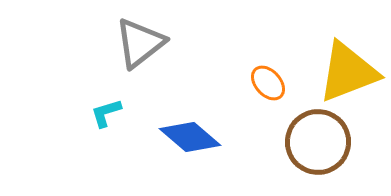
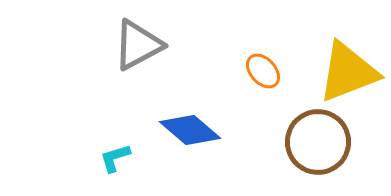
gray triangle: moved 2 px left, 2 px down; rotated 10 degrees clockwise
orange ellipse: moved 5 px left, 12 px up
cyan L-shape: moved 9 px right, 45 px down
blue diamond: moved 7 px up
